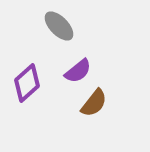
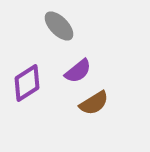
purple diamond: rotated 9 degrees clockwise
brown semicircle: rotated 20 degrees clockwise
